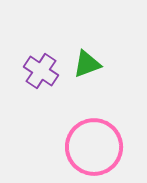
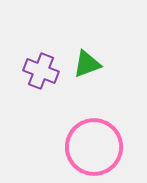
purple cross: rotated 12 degrees counterclockwise
